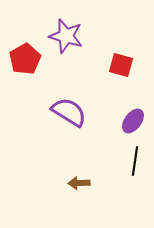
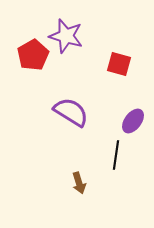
red pentagon: moved 8 px right, 4 px up
red square: moved 2 px left, 1 px up
purple semicircle: moved 2 px right
black line: moved 19 px left, 6 px up
brown arrow: rotated 105 degrees counterclockwise
